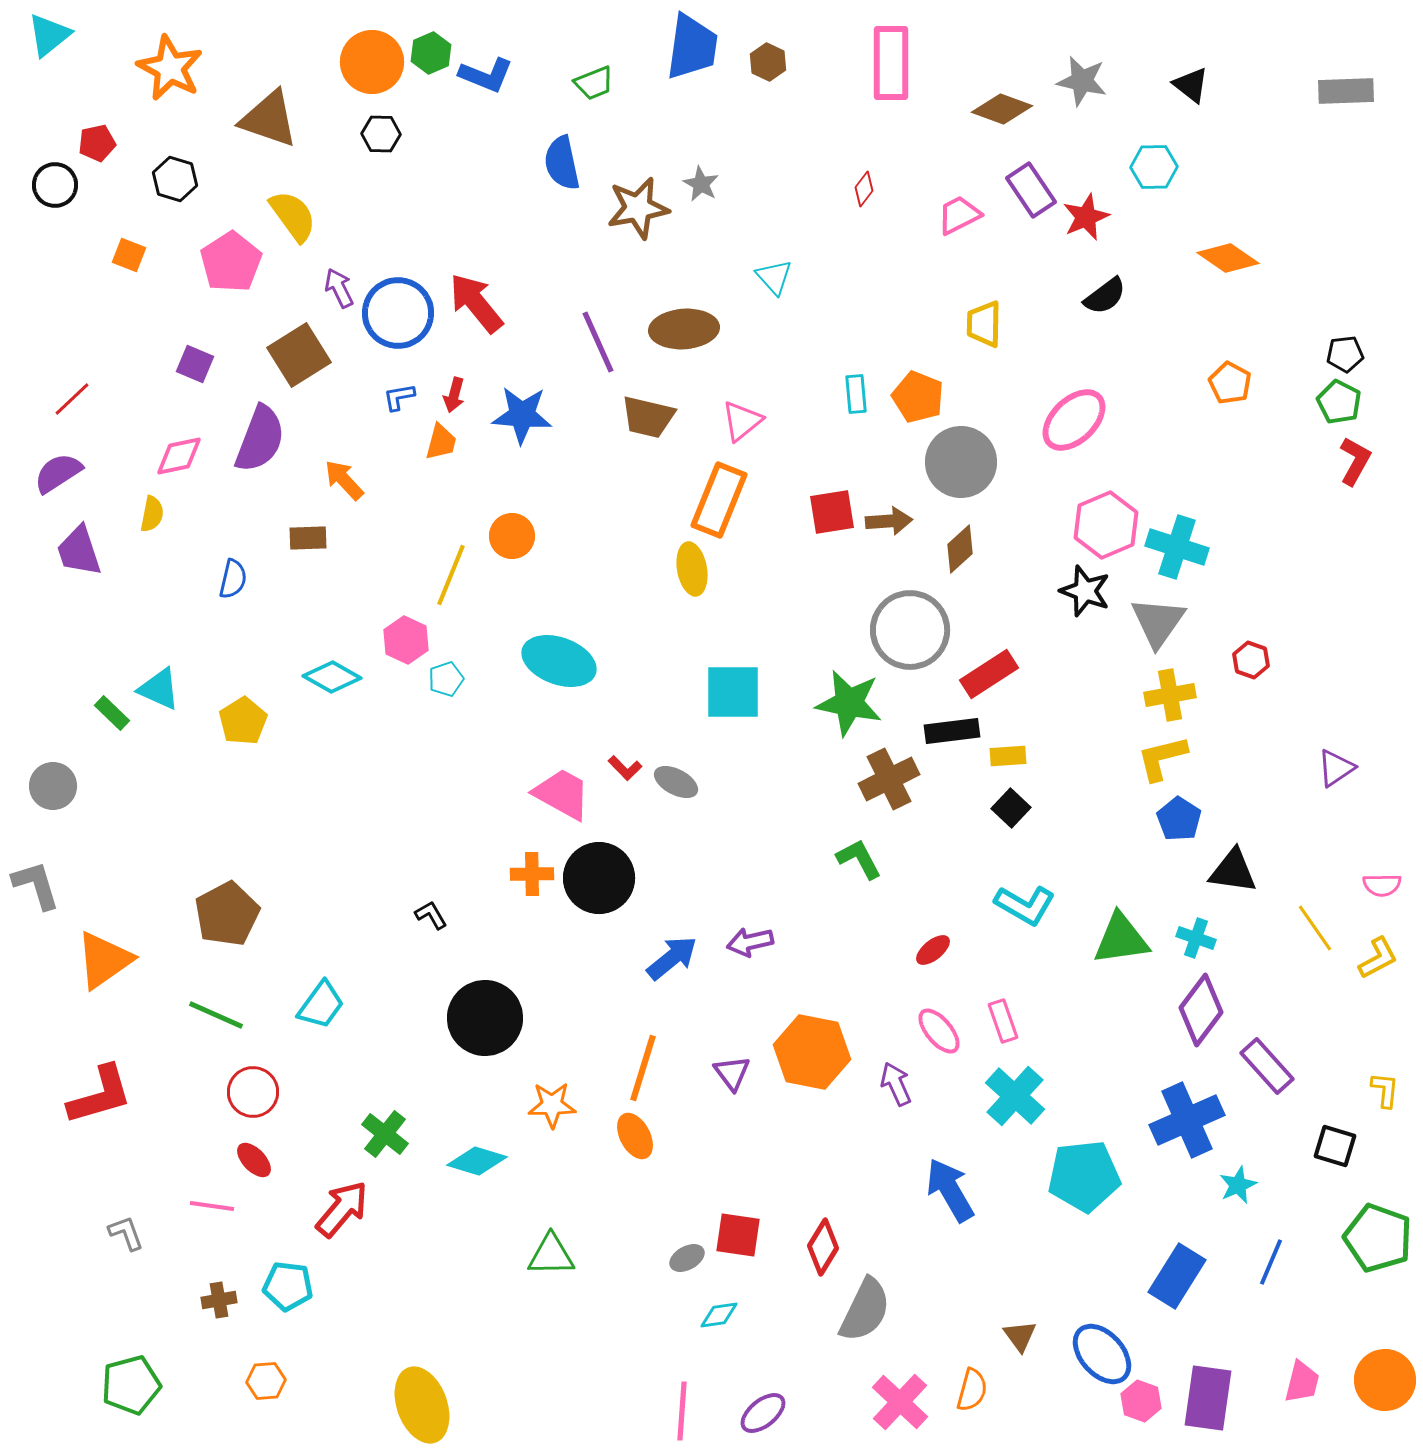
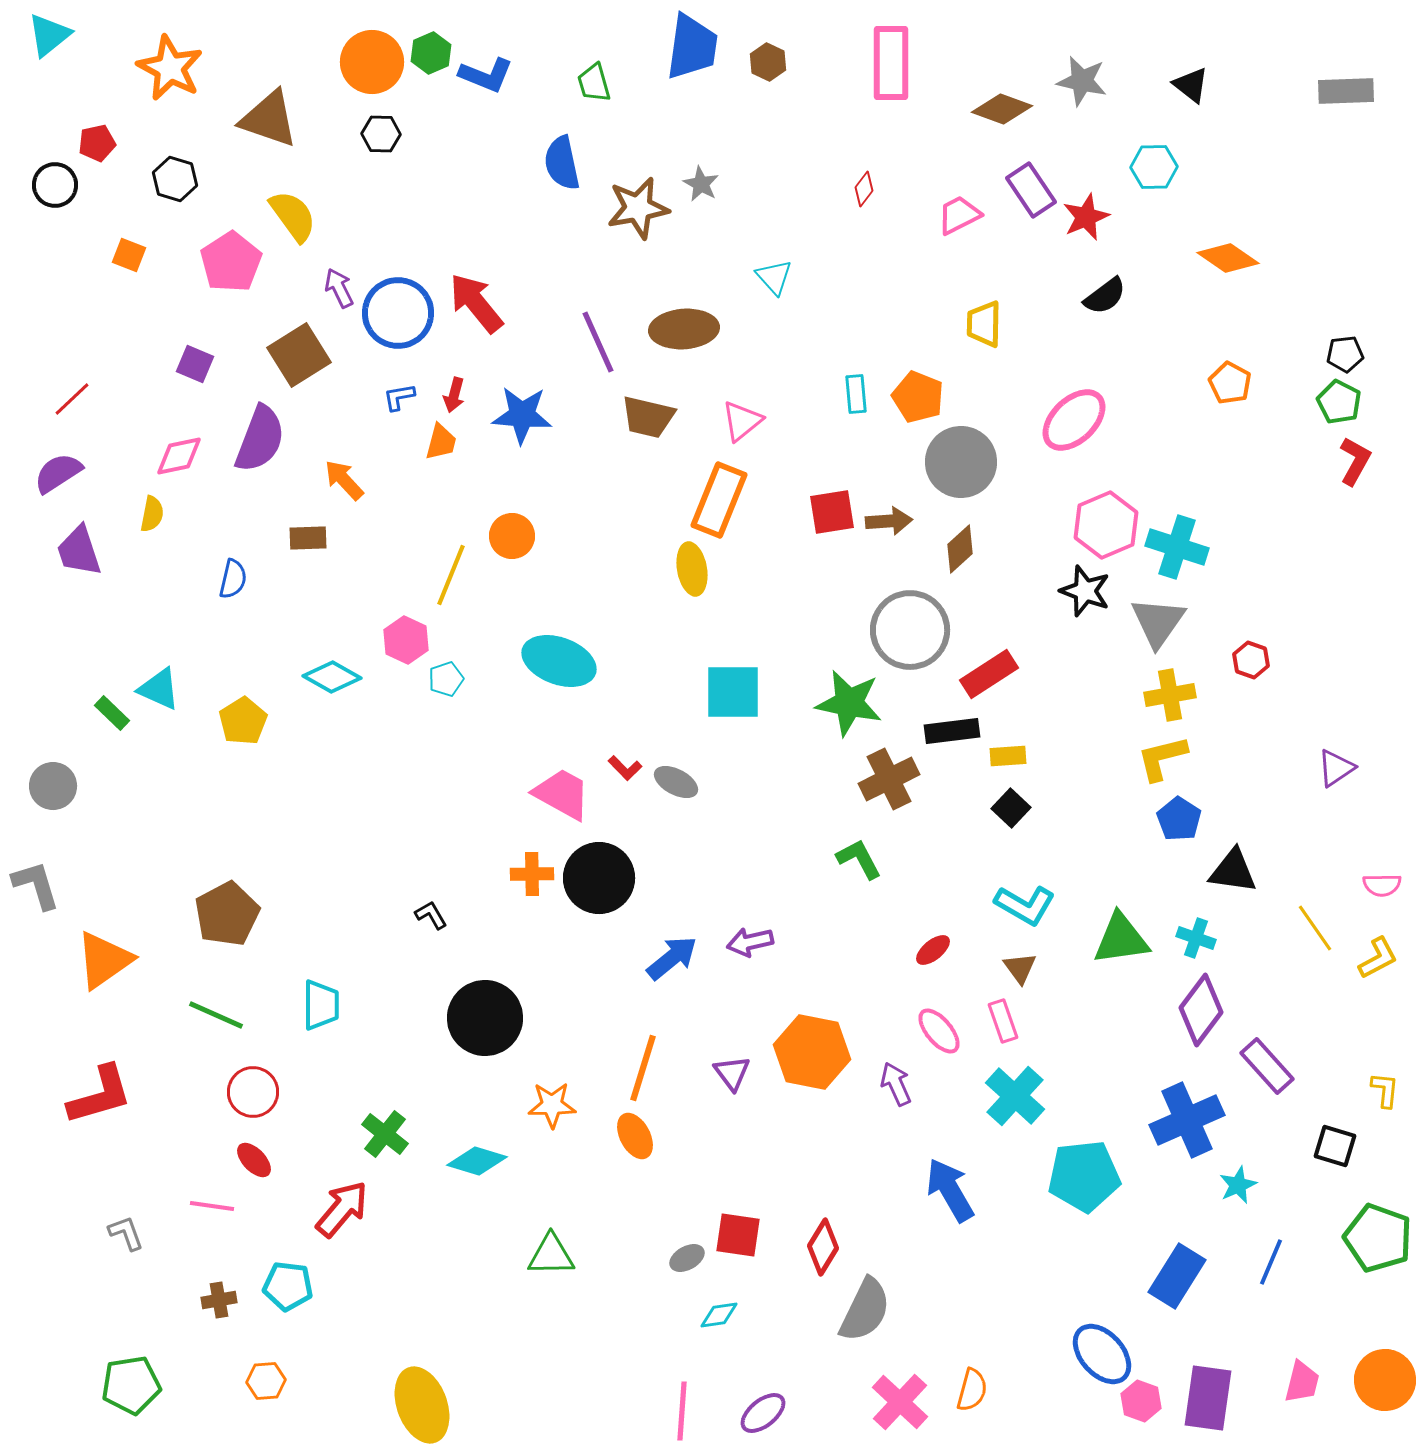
green trapezoid at (594, 83): rotated 96 degrees clockwise
cyan trapezoid at (321, 1005): rotated 36 degrees counterclockwise
brown triangle at (1020, 1336): moved 368 px up
green pentagon at (131, 1385): rotated 6 degrees clockwise
